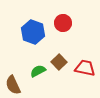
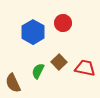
blue hexagon: rotated 10 degrees clockwise
green semicircle: rotated 35 degrees counterclockwise
brown semicircle: moved 2 px up
